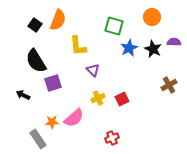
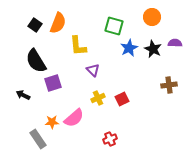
orange semicircle: moved 3 px down
purple semicircle: moved 1 px right, 1 px down
brown cross: rotated 21 degrees clockwise
red cross: moved 2 px left, 1 px down
